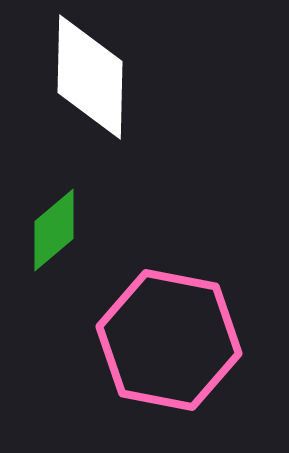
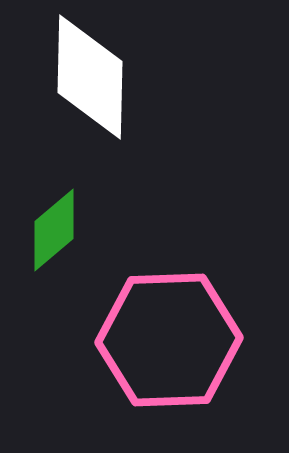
pink hexagon: rotated 13 degrees counterclockwise
